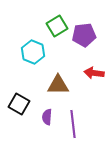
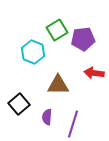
green square: moved 4 px down
purple pentagon: moved 1 px left, 4 px down
black square: rotated 20 degrees clockwise
purple line: rotated 24 degrees clockwise
